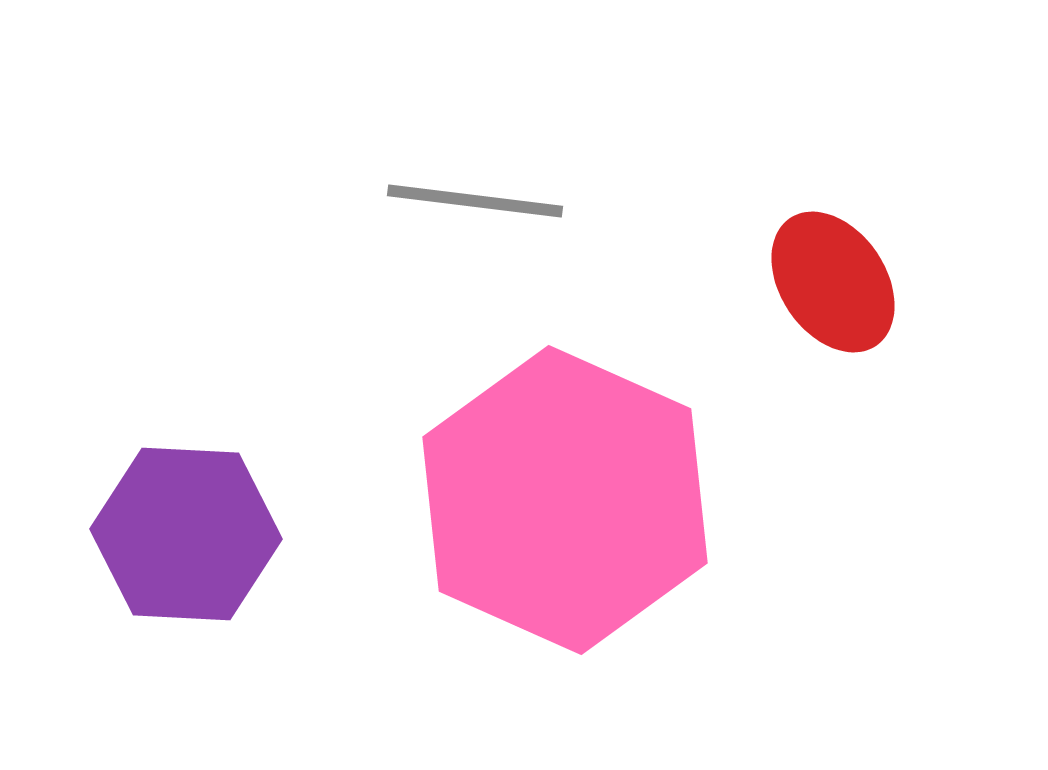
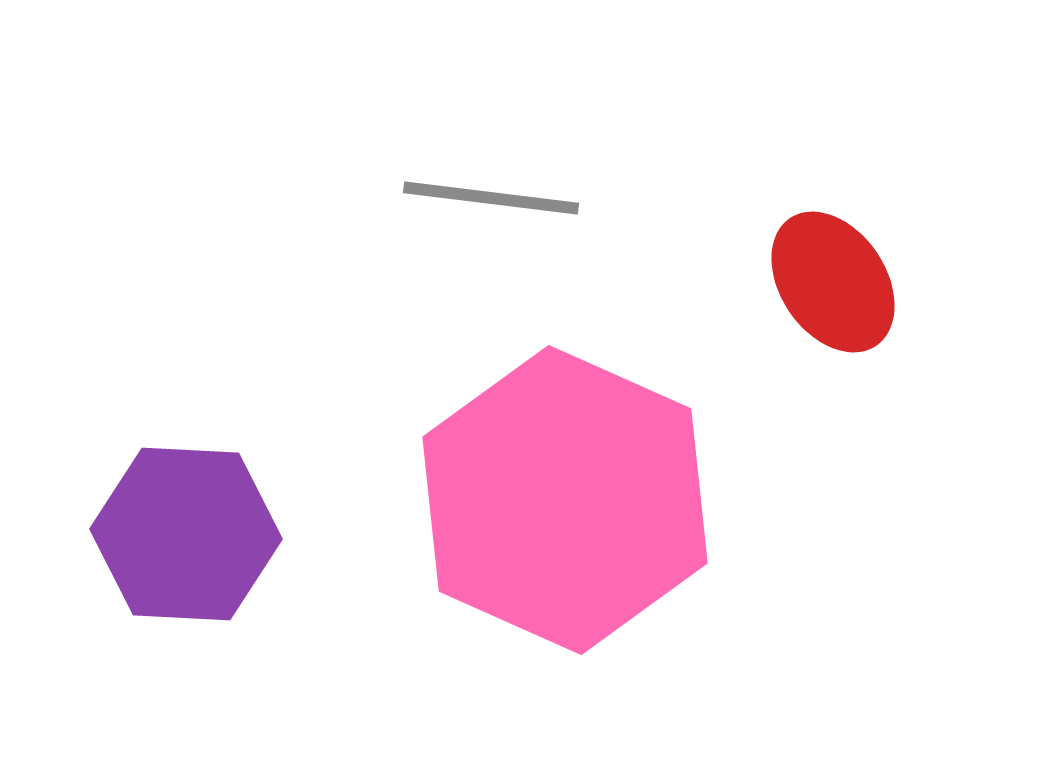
gray line: moved 16 px right, 3 px up
